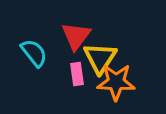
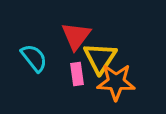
cyan semicircle: moved 5 px down
